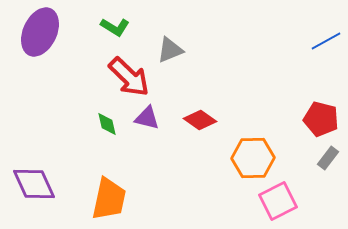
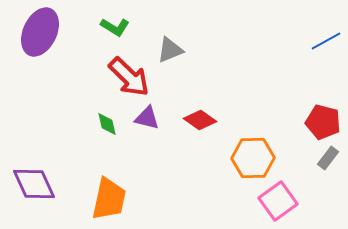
red pentagon: moved 2 px right, 3 px down
pink square: rotated 9 degrees counterclockwise
